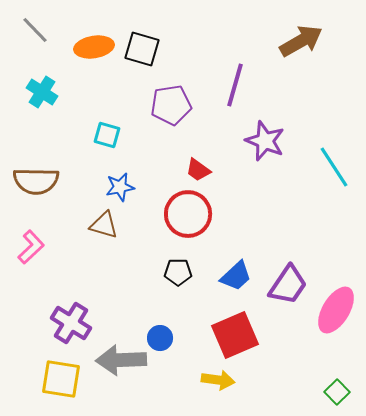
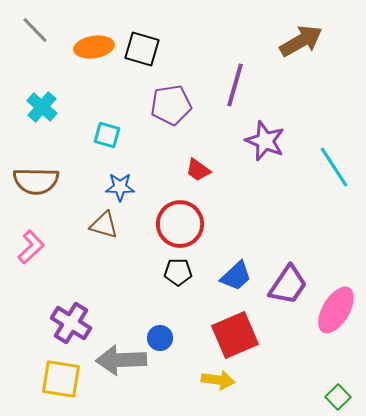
cyan cross: moved 15 px down; rotated 8 degrees clockwise
blue star: rotated 12 degrees clockwise
red circle: moved 8 px left, 10 px down
green square: moved 1 px right, 5 px down
